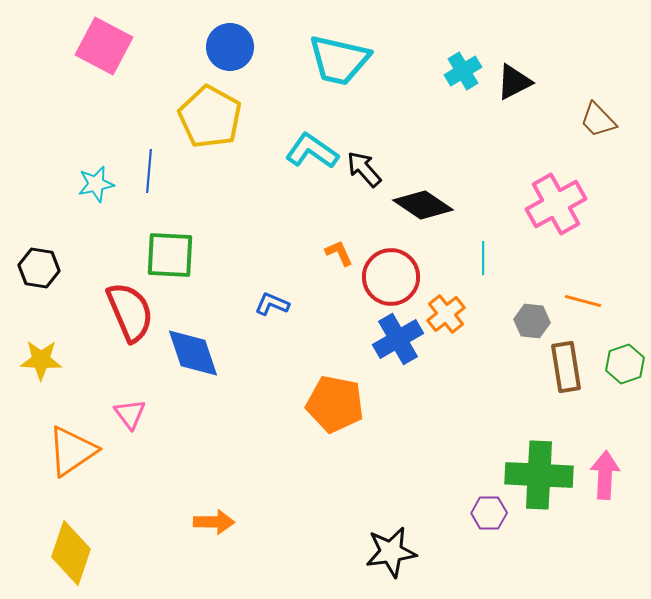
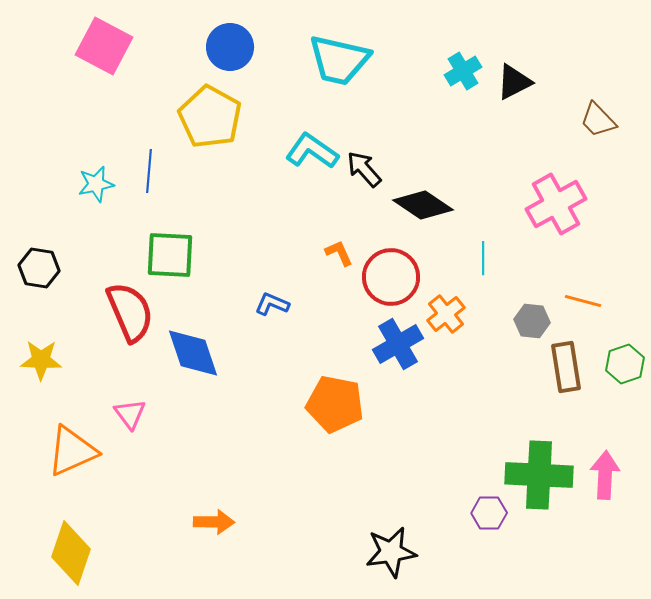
blue cross: moved 5 px down
orange triangle: rotated 10 degrees clockwise
